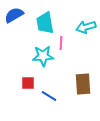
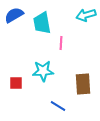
cyan trapezoid: moved 3 px left
cyan arrow: moved 12 px up
cyan star: moved 15 px down
red square: moved 12 px left
blue line: moved 9 px right, 10 px down
